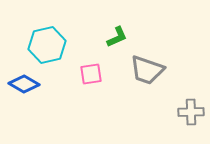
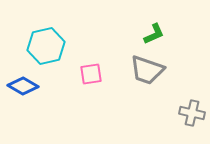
green L-shape: moved 37 px right, 3 px up
cyan hexagon: moved 1 px left, 1 px down
blue diamond: moved 1 px left, 2 px down
gray cross: moved 1 px right, 1 px down; rotated 15 degrees clockwise
